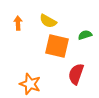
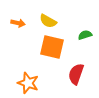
orange arrow: rotated 104 degrees clockwise
orange square: moved 5 px left, 1 px down
orange star: moved 2 px left, 1 px up
